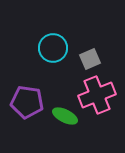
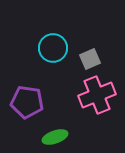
green ellipse: moved 10 px left, 21 px down; rotated 45 degrees counterclockwise
